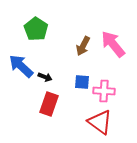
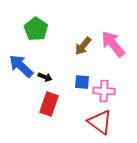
brown arrow: rotated 12 degrees clockwise
